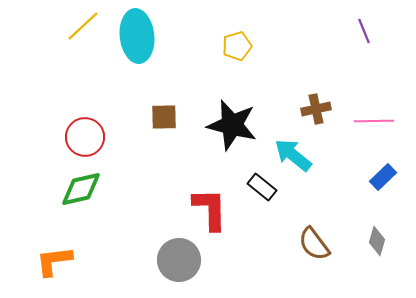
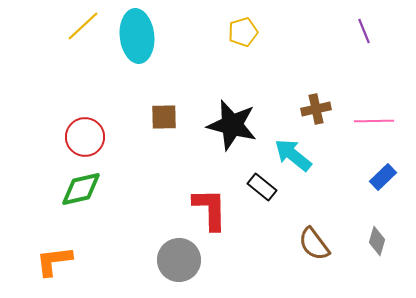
yellow pentagon: moved 6 px right, 14 px up
